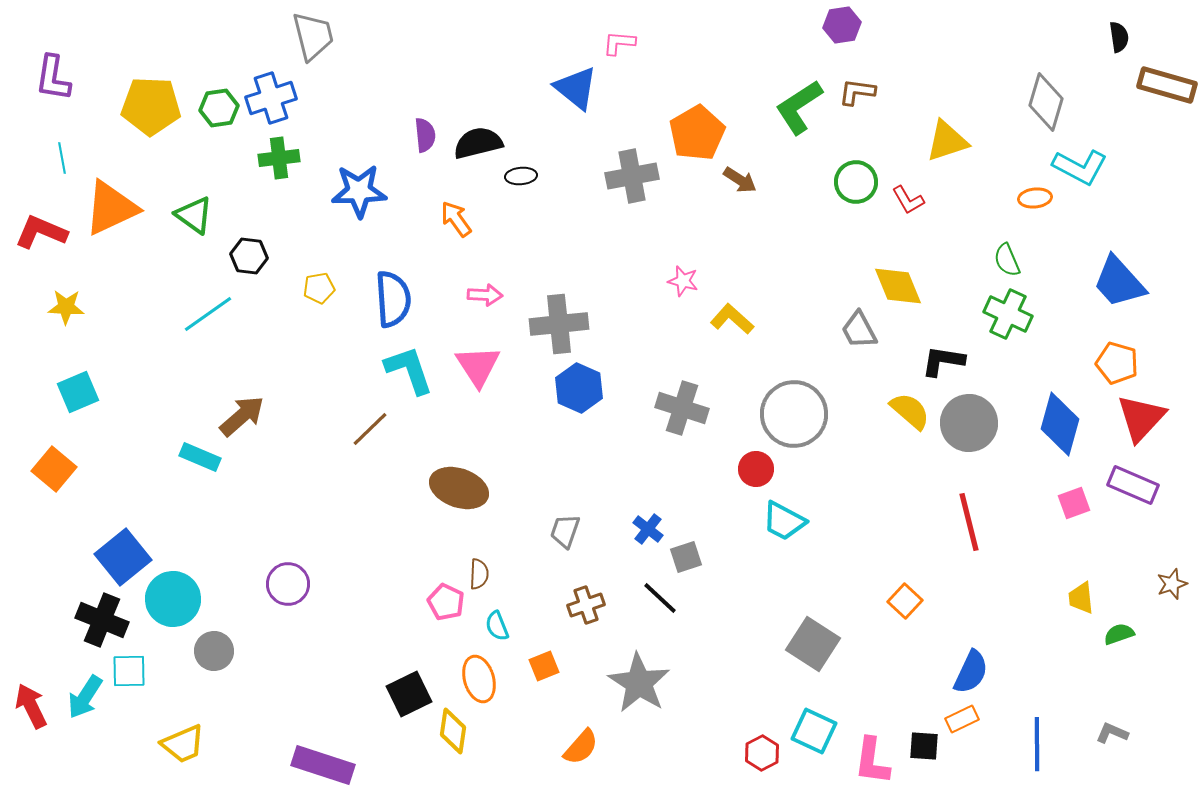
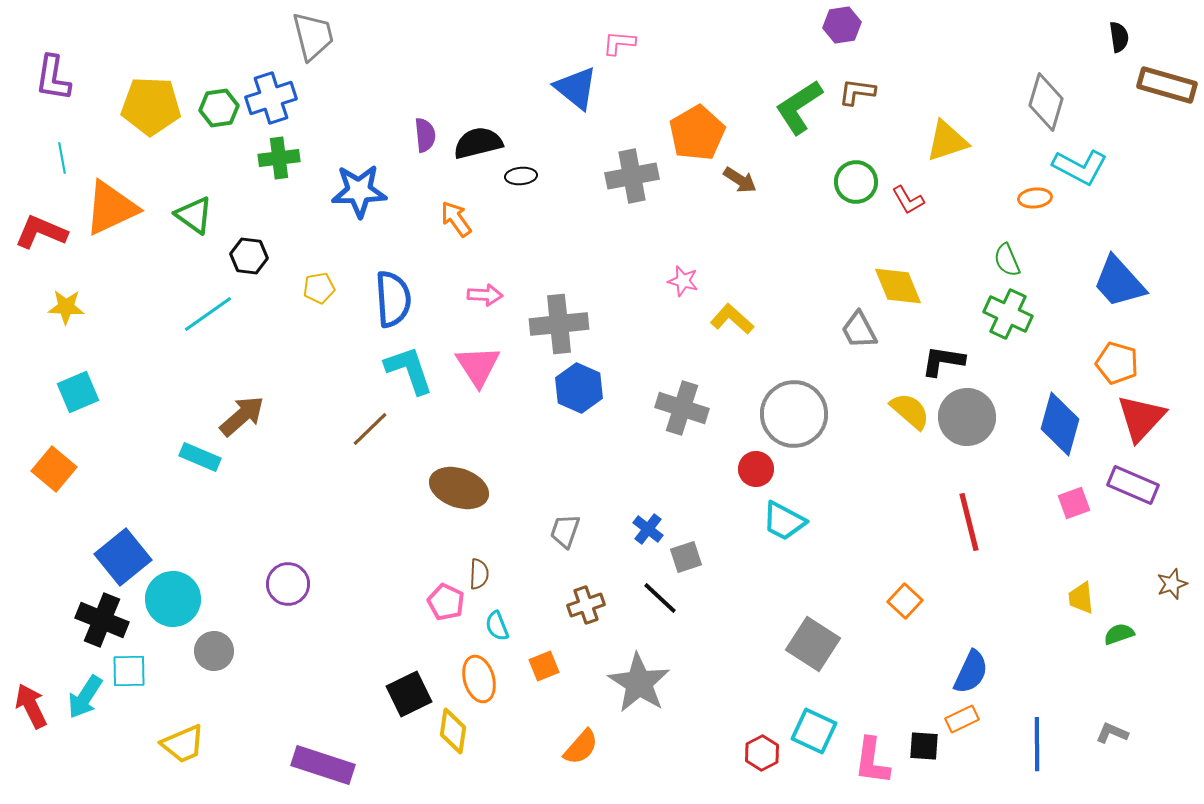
gray circle at (969, 423): moved 2 px left, 6 px up
